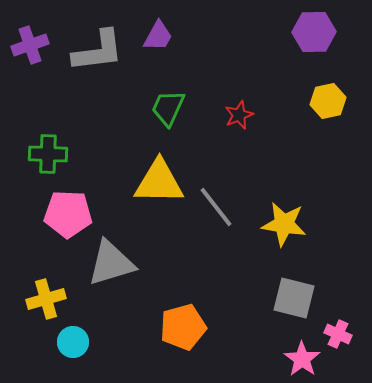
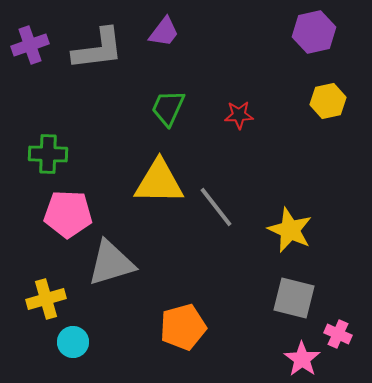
purple hexagon: rotated 12 degrees counterclockwise
purple trapezoid: moved 6 px right, 4 px up; rotated 8 degrees clockwise
gray L-shape: moved 2 px up
red star: rotated 20 degrees clockwise
yellow star: moved 6 px right, 6 px down; rotated 15 degrees clockwise
